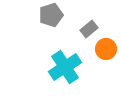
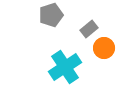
orange circle: moved 2 px left, 1 px up
